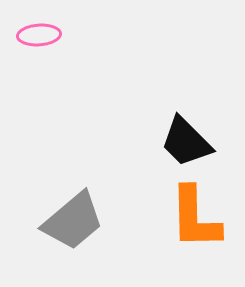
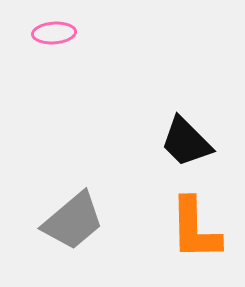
pink ellipse: moved 15 px right, 2 px up
orange L-shape: moved 11 px down
